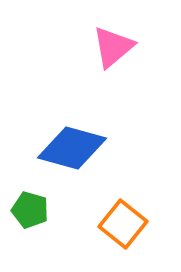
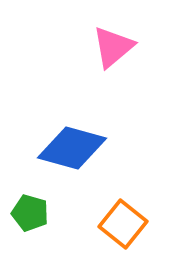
green pentagon: moved 3 px down
